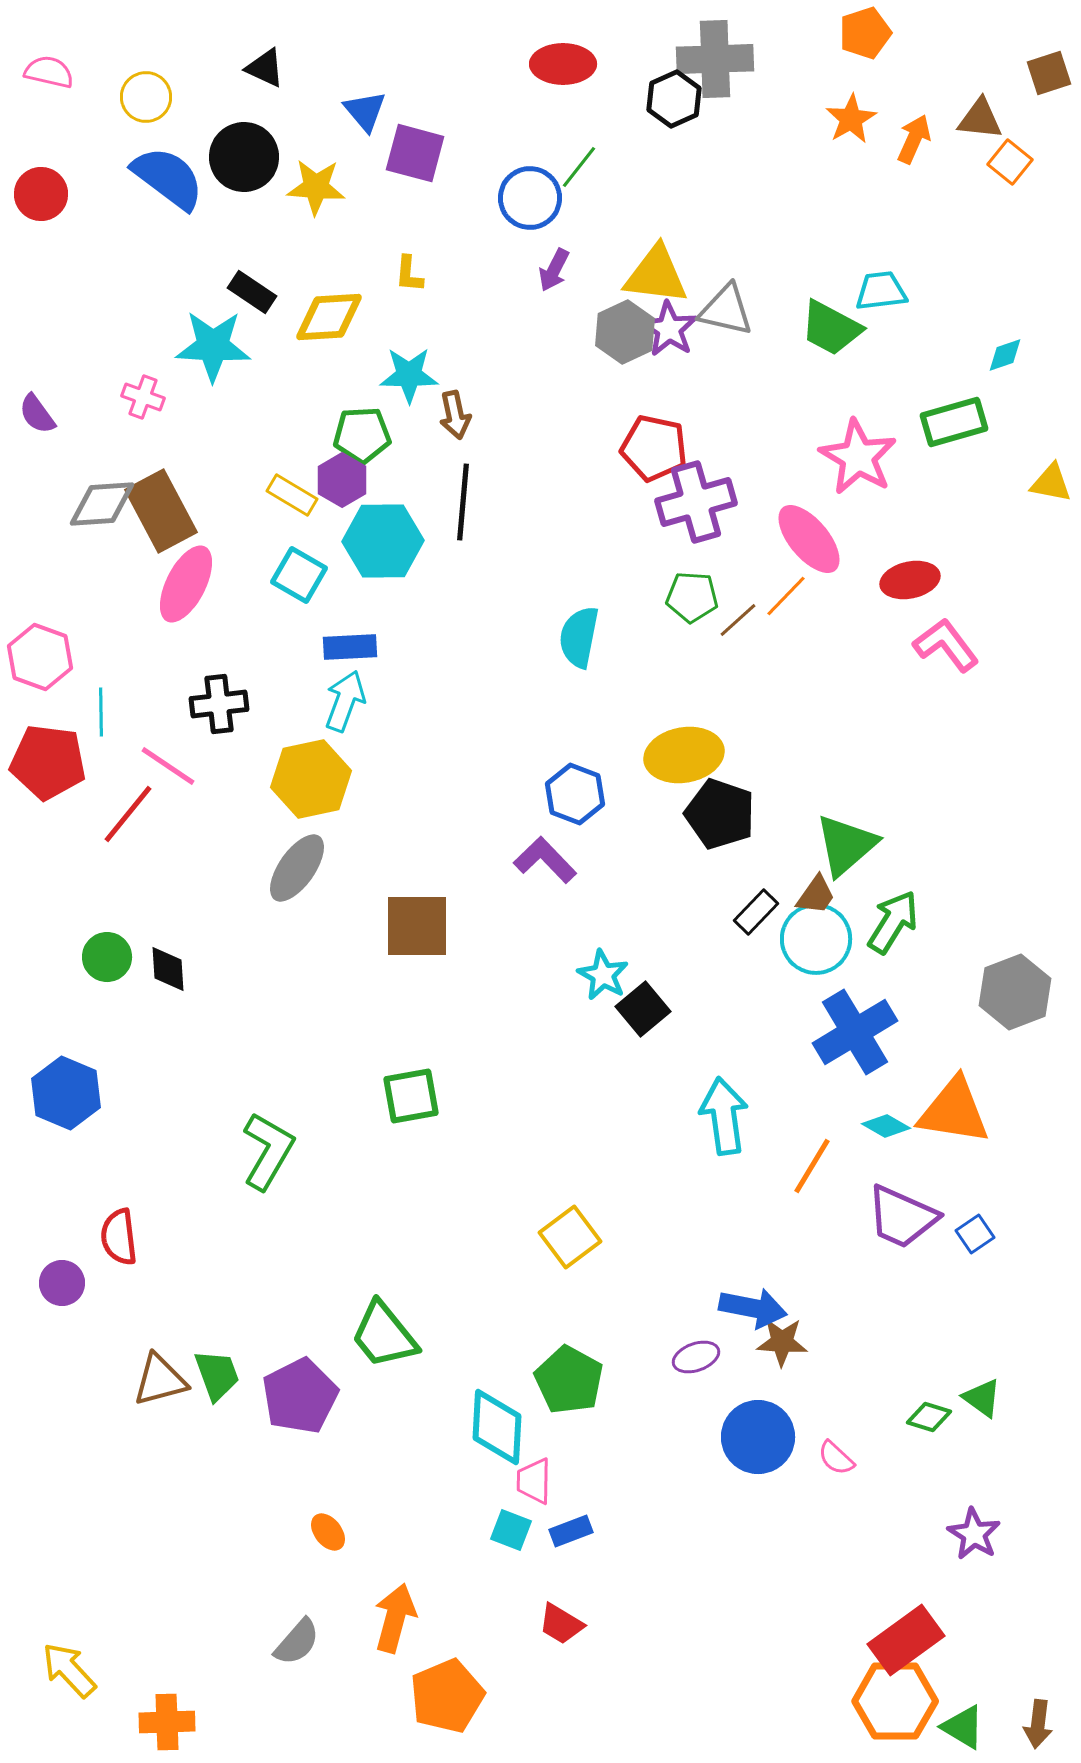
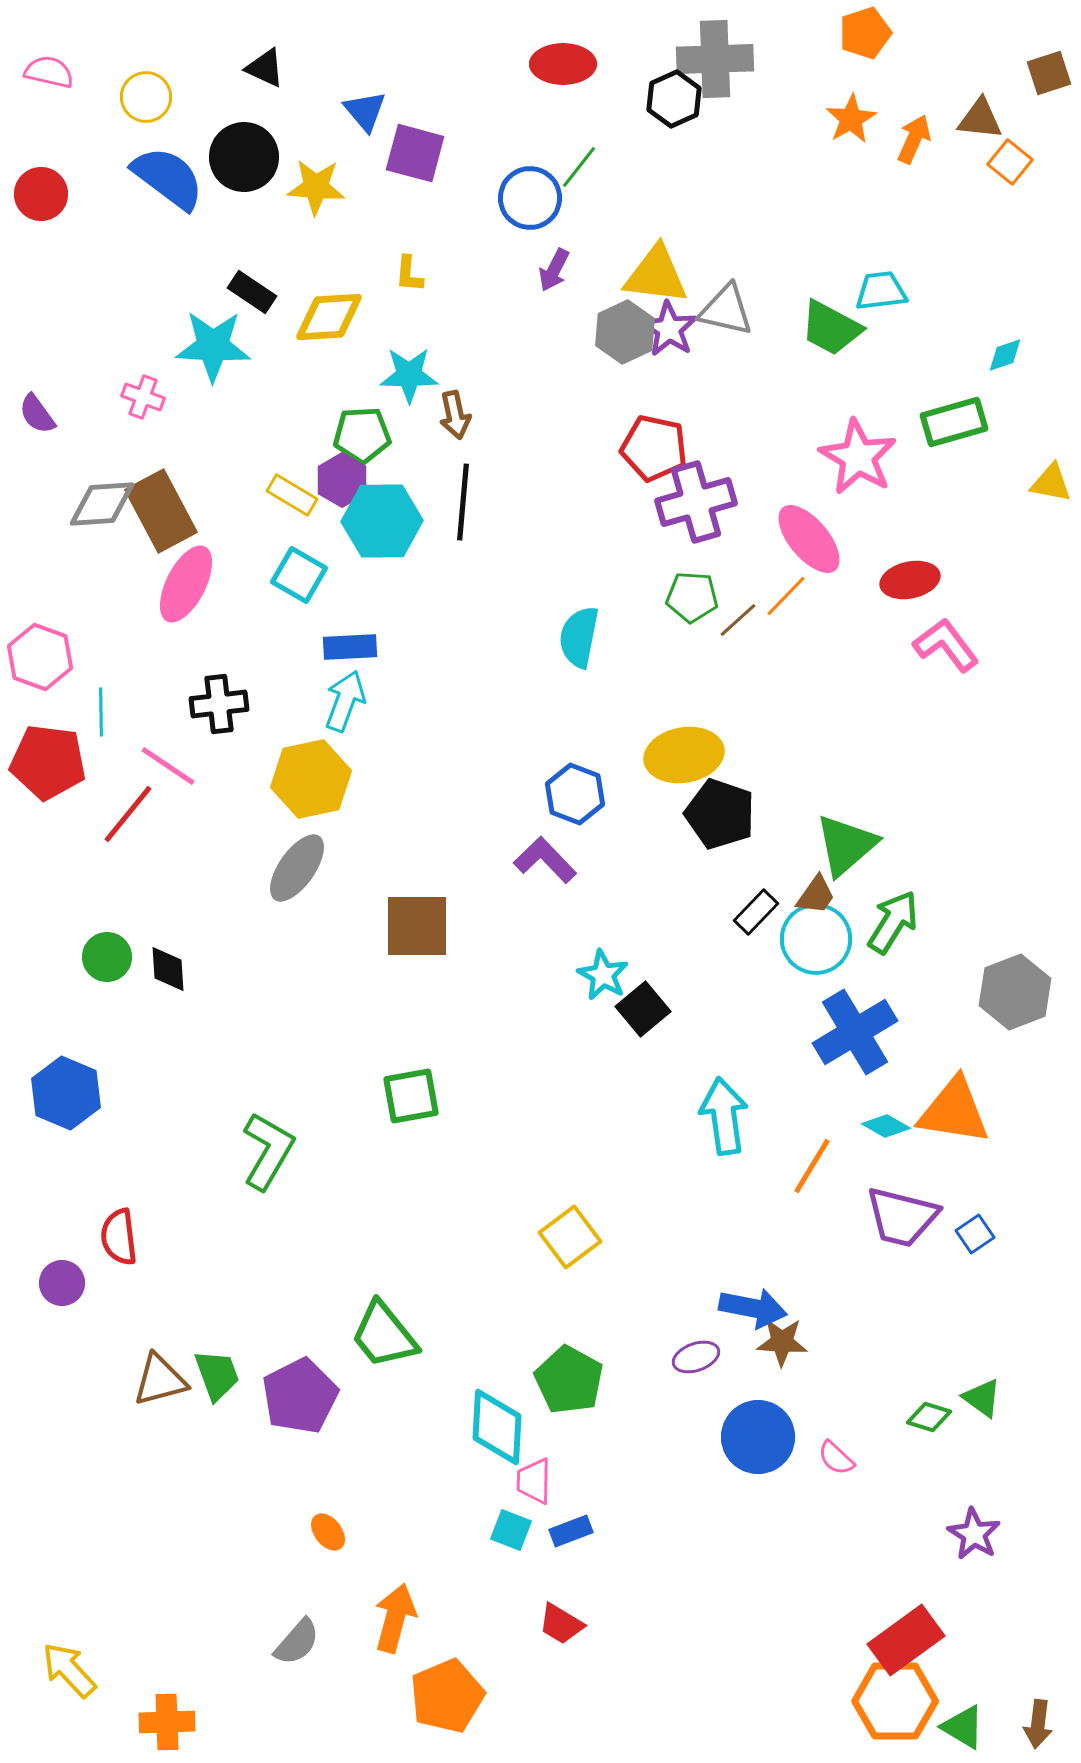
cyan hexagon at (383, 541): moved 1 px left, 20 px up
purple trapezoid at (902, 1217): rotated 10 degrees counterclockwise
